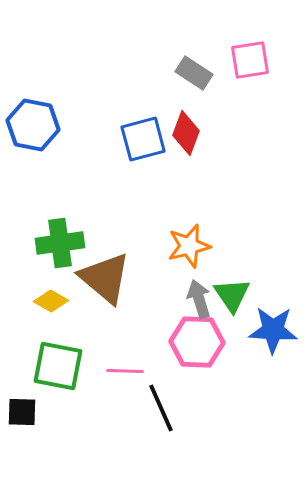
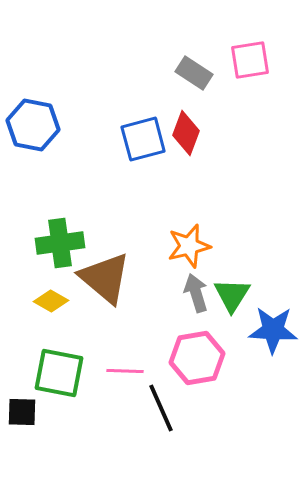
green triangle: rotated 6 degrees clockwise
gray arrow: moved 3 px left, 6 px up
pink hexagon: moved 16 px down; rotated 12 degrees counterclockwise
green square: moved 1 px right, 7 px down
